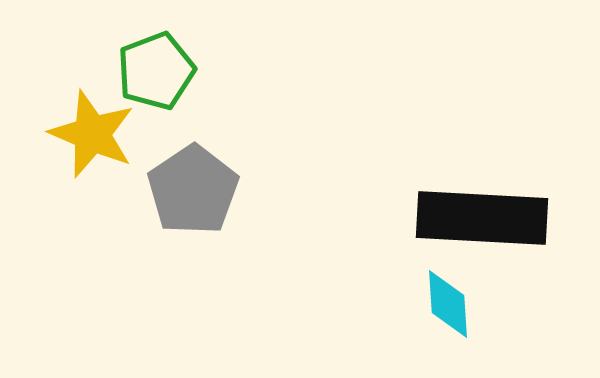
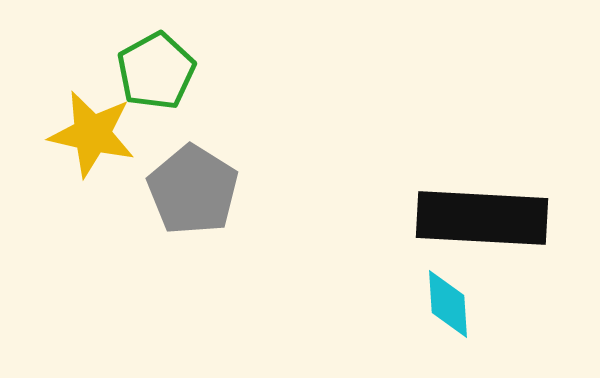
green pentagon: rotated 8 degrees counterclockwise
yellow star: rotated 10 degrees counterclockwise
gray pentagon: rotated 6 degrees counterclockwise
